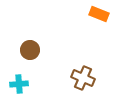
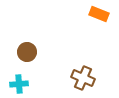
brown circle: moved 3 px left, 2 px down
